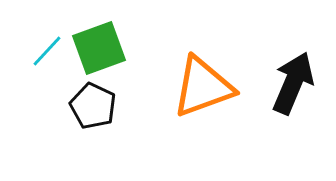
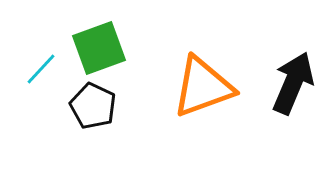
cyan line: moved 6 px left, 18 px down
